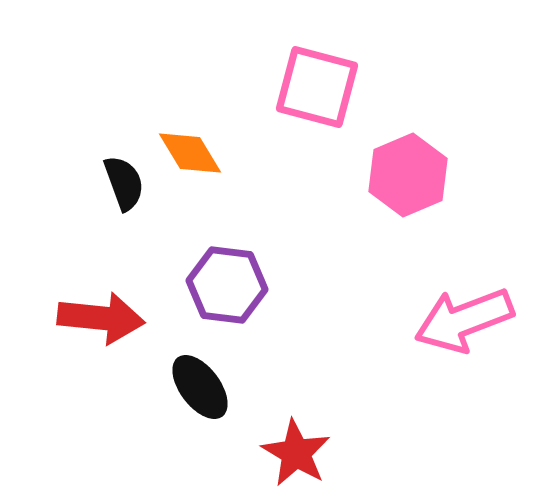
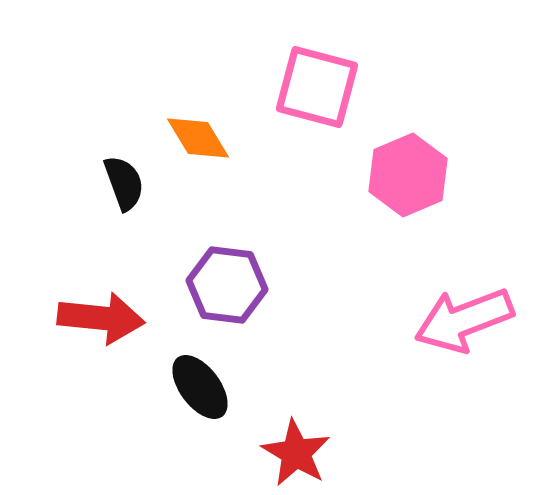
orange diamond: moved 8 px right, 15 px up
